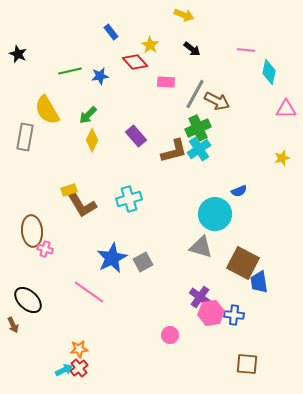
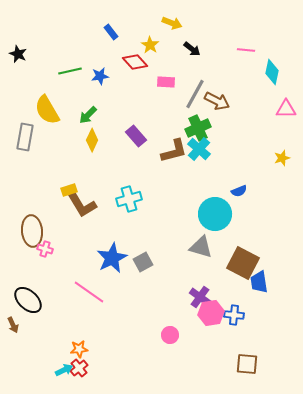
yellow arrow at (184, 15): moved 12 px left, 8 px down
cyan diamond at (269, 72): moved 3 px right
cyan cross at (199, 149): rotated 15 degrees counterclockwise
